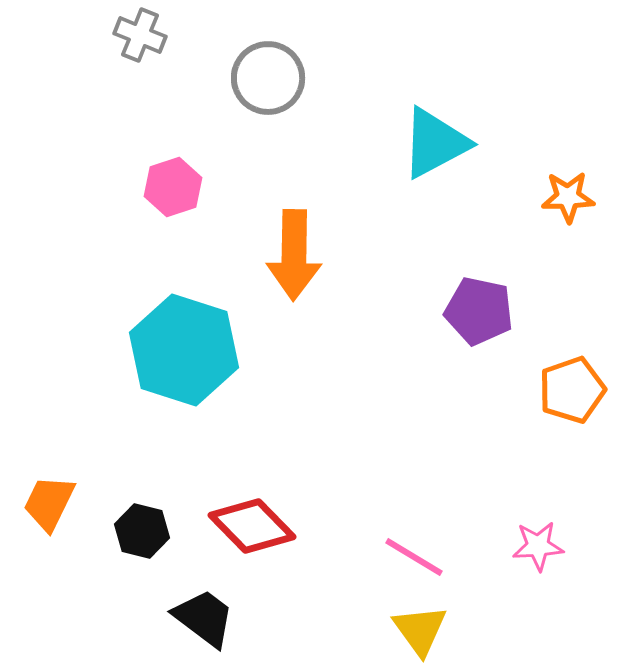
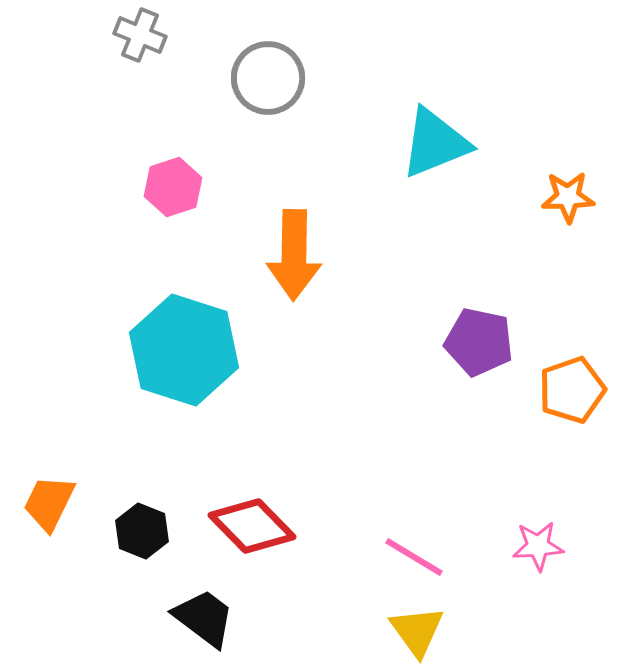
cyan triangle: rotated 6 degrees clockwise
purple pentagon: moved 31 px down
black hexagon: rotated 8 degrees clockwise
yellow triangle: moved 3 px left, 1 px down
